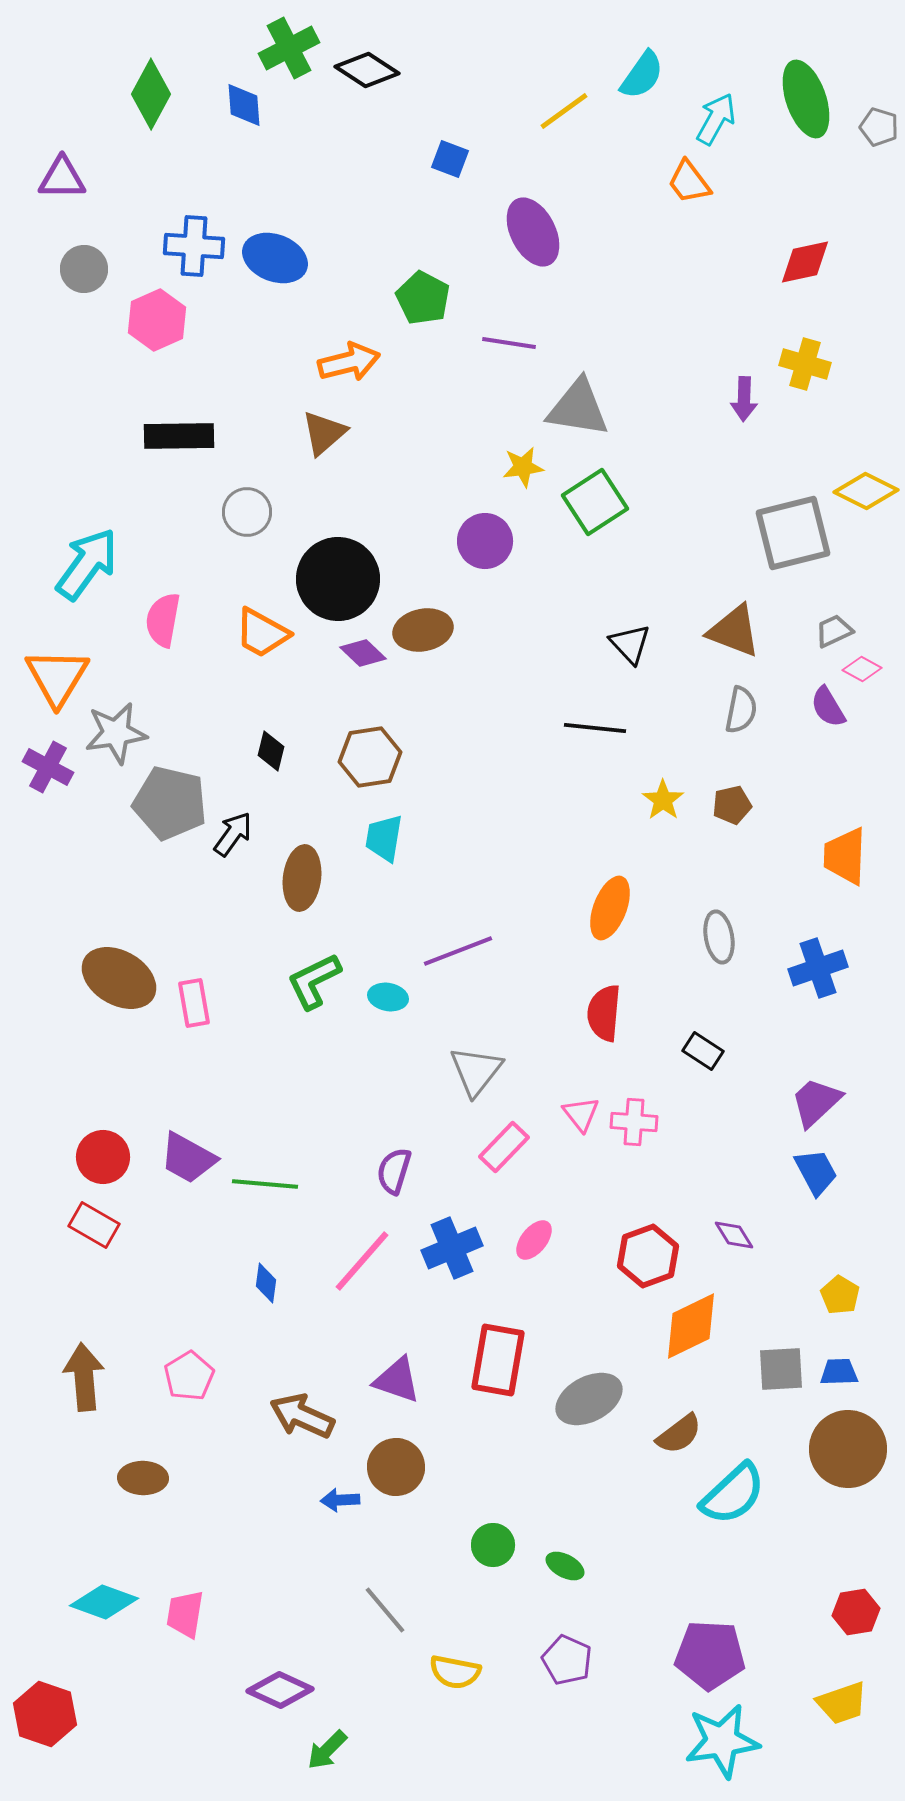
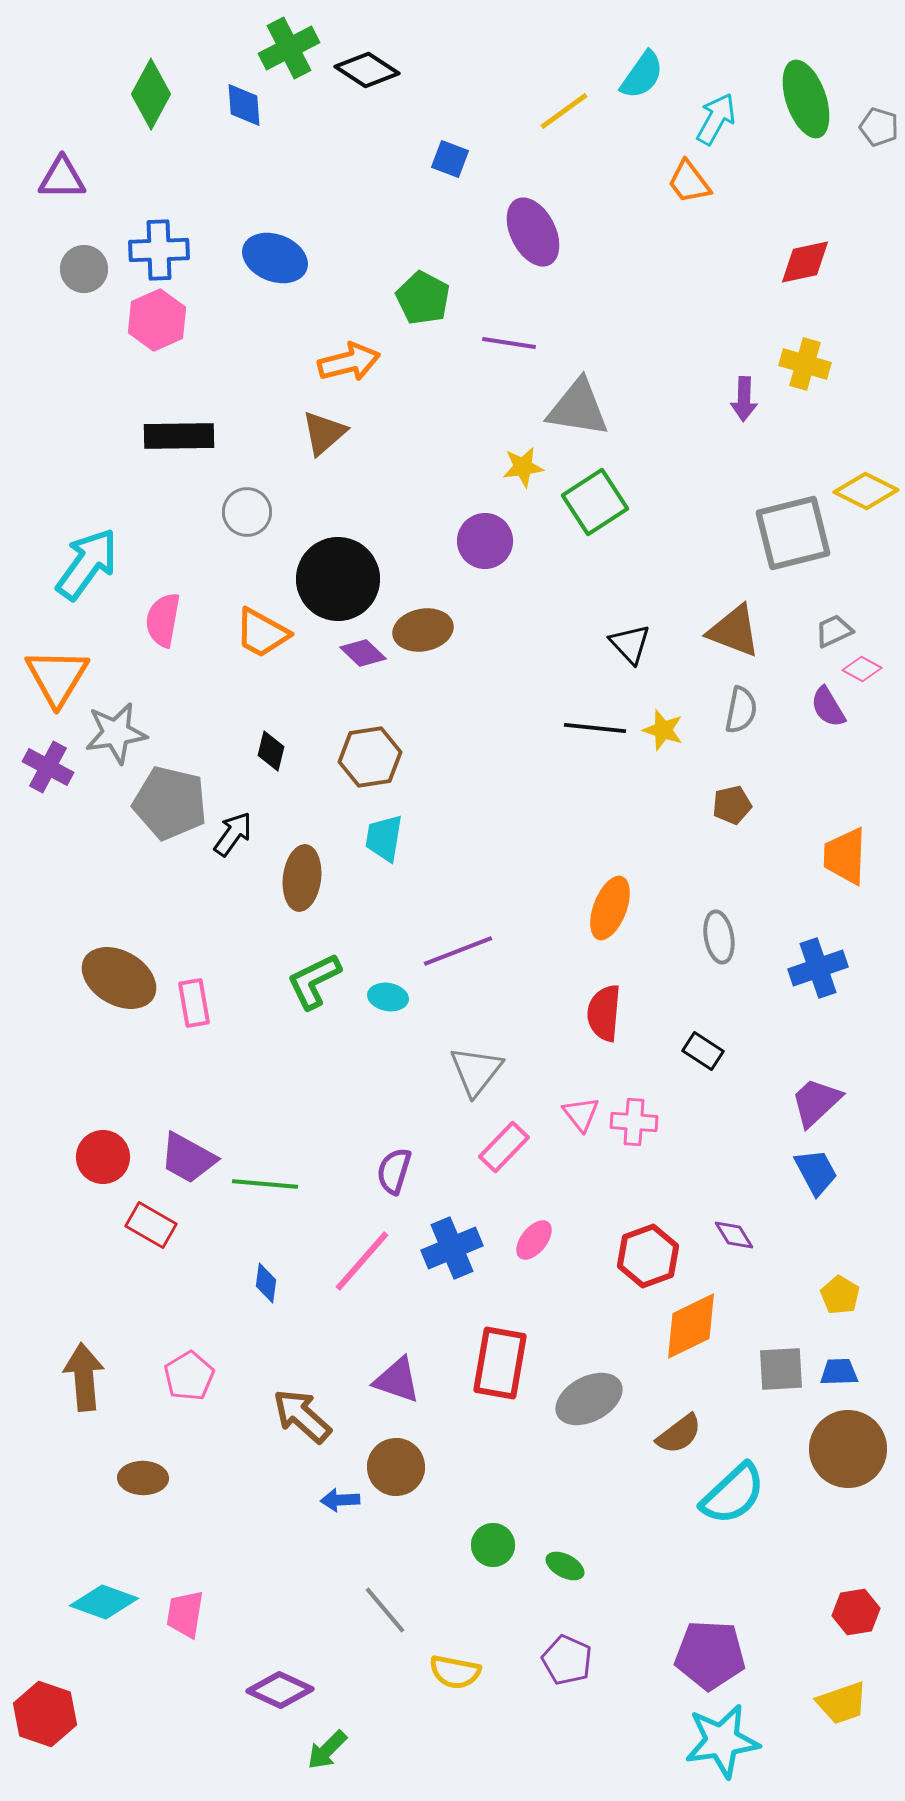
blue cross at (194, 246): moved 35 px left, 4 px down; rotated 6 degrees counterclockwise
yellow star at (663, 800): moved 70 px up; rotated 18 degrees counterclockwise
red rectangle at (94, 1225): moved 57 px right
red rectangle at (498, 1360): moved 2 px right, 3 px down
brown arrow at (302, 1416): rotated 18 degrees clockwise
